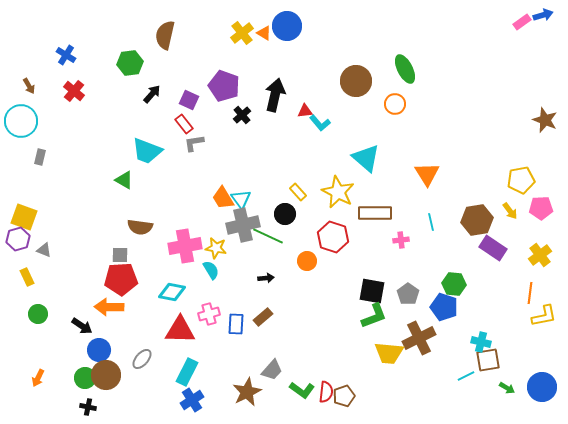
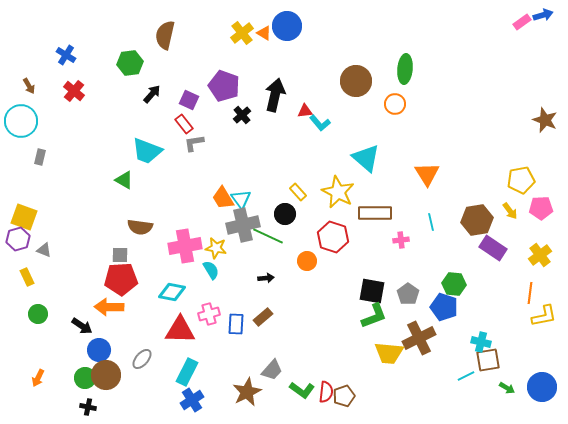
green ellipse at (405, 69): rotated 32 degrees clockwise
